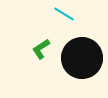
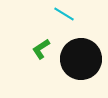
black circle: moved 1 px left, 1 px down
